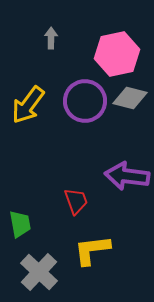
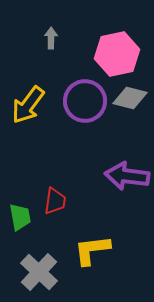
red trapezoid: moved 21 px left; rotated 28 degrees clockwise
green trapezoid: moved 7 px up
